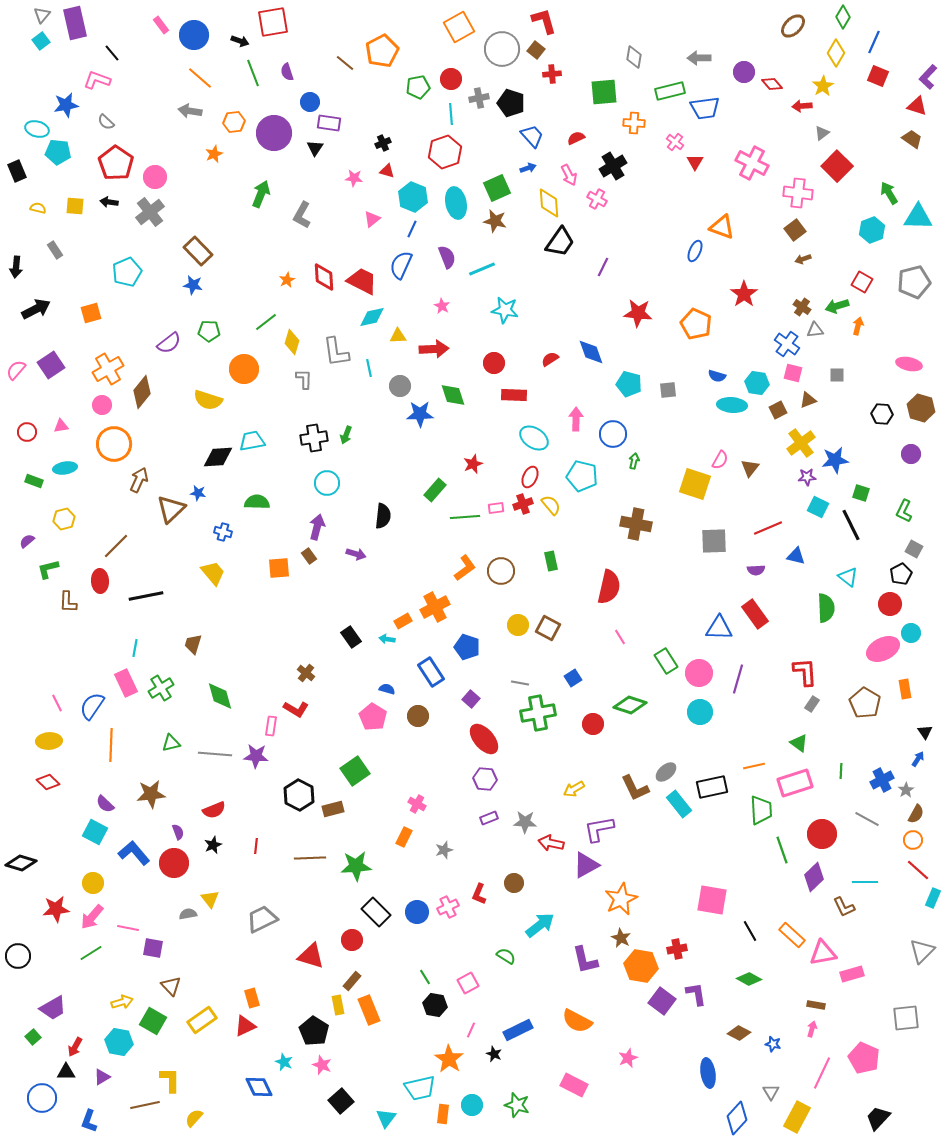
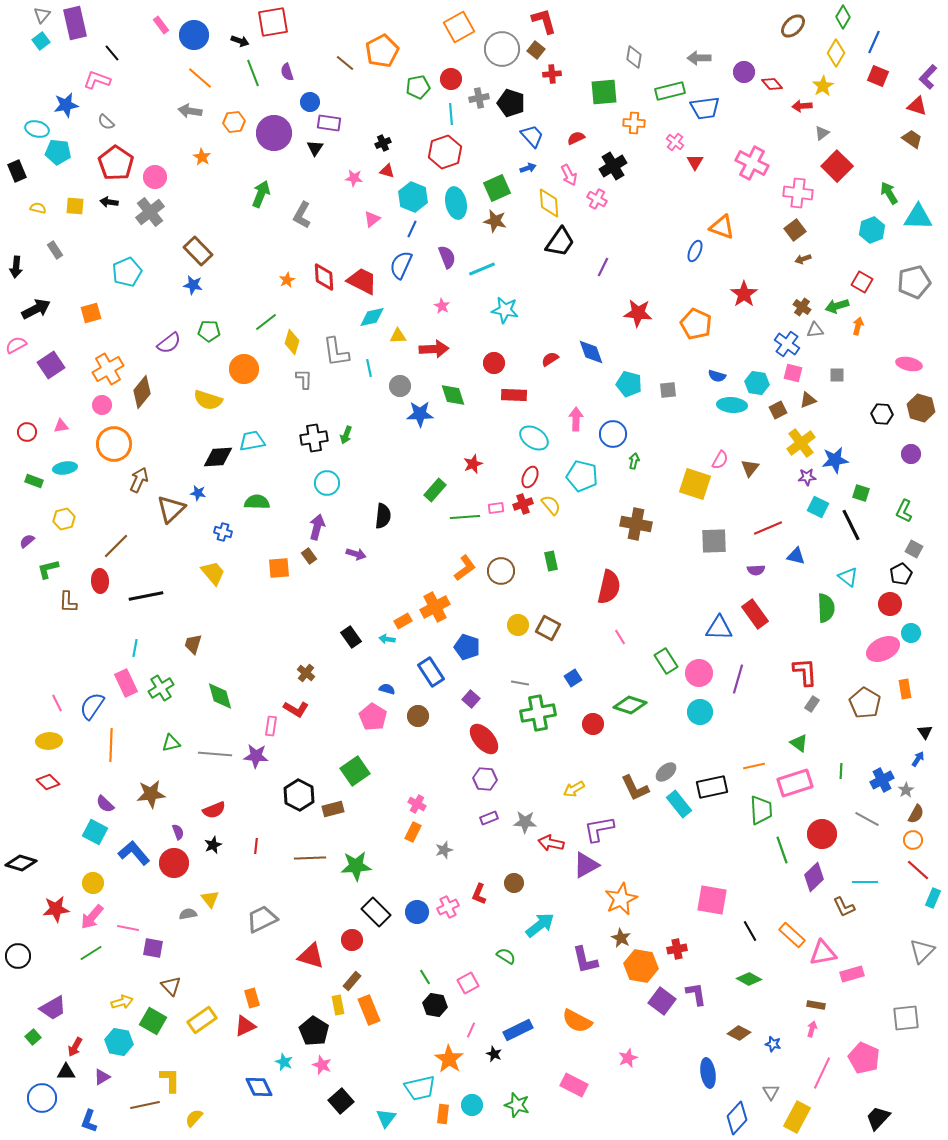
orange star at (214, 154): moved 12 px left, 3 px down; rotated 18 degrees counterclockwise
pink semicircle at (16, 370): moved 25 px up; rotated 20 degrees clockwise
orange rectangle at (404, 837): moved 9 px right, 5 px up
